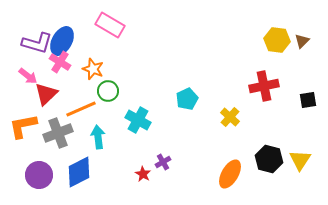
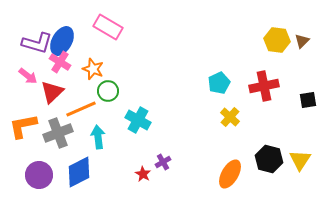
pink rectangle: moved 2 px left, 2 px down
red triangle: moved 6 px right, 2 px up
cyan pentagon: moved 32 px right, 16 px up
